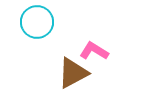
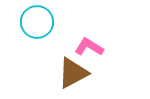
pink L-shape: moved 5 px left, 4 px up
